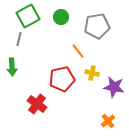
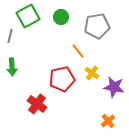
gray line: moved 9 px left, 3 px up
yellow cross: rotated 24 degrees clockwise
